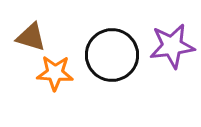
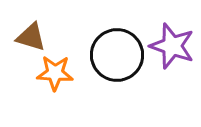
purple star: rotated 27 degrees clockwise
black circle: moved 5 px right
